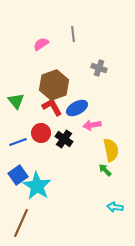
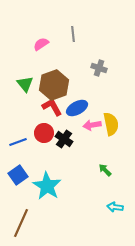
green triangle: moved 9 px right, 17 px up
red circle: moved 3 px right
yellow semicircle: moved 26 px up
cyan star: moved 10 px right
